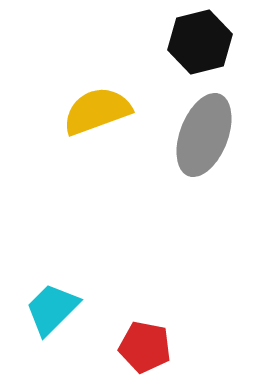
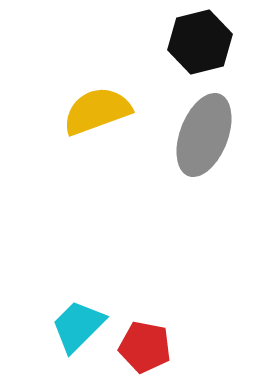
cyan trapezoid: moved 26 px right, 17 px down
